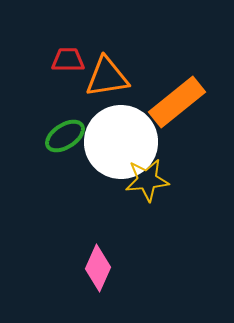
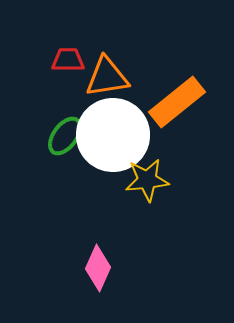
green ellipse: rotated 21 degrees counterclockwise
white circle: moved 8 px left, 7 px up
